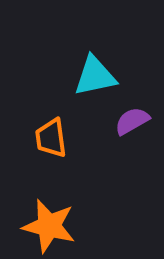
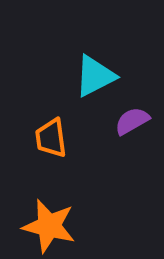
cyan triangle: rotated 15 degrees counterclockwise
